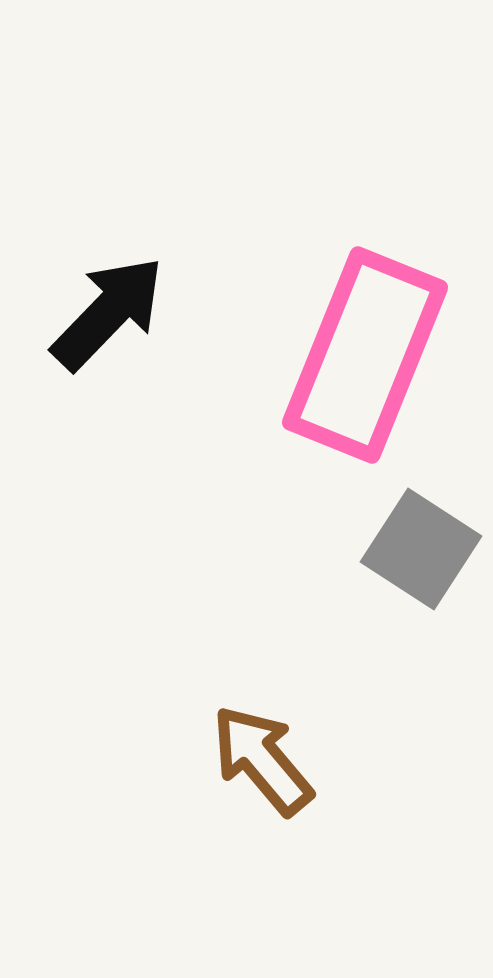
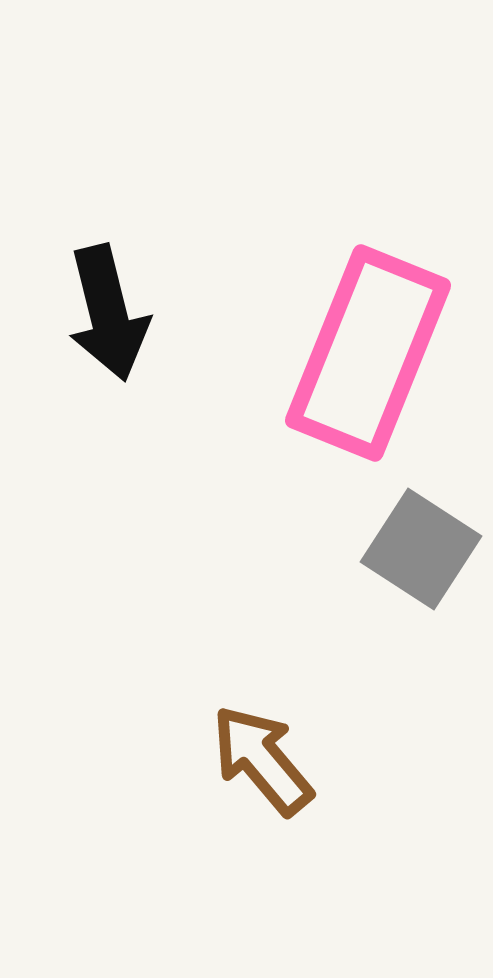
black arrow: rotated 122 degrees clockwise
pink rectangle: moved 3 px right, 2 px up
